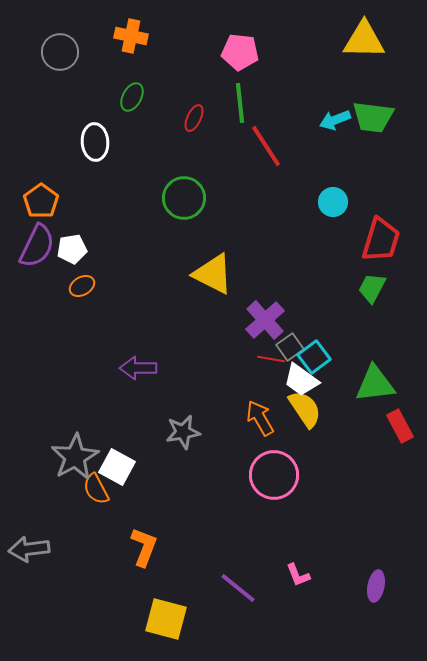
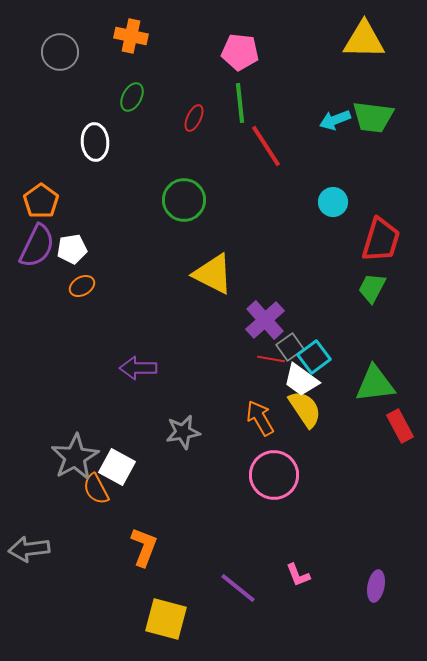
green circle at (184, 198): moved 2 px down
